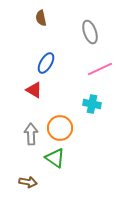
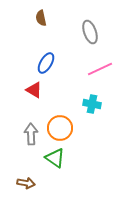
brown arrow: moved 2 px left, 1 px down
